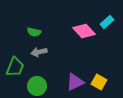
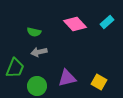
pink diamond: moved 9 px left, 7 px up
green trapezoid: moved 1 px down
purple triangle: moved 8 px left, 4 px up; rotated 12 degrees clockwise
